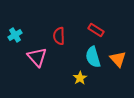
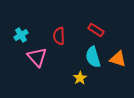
cyan cross: moved 6 px right
orange triangle: rotated 30 degrees counterclockwise
